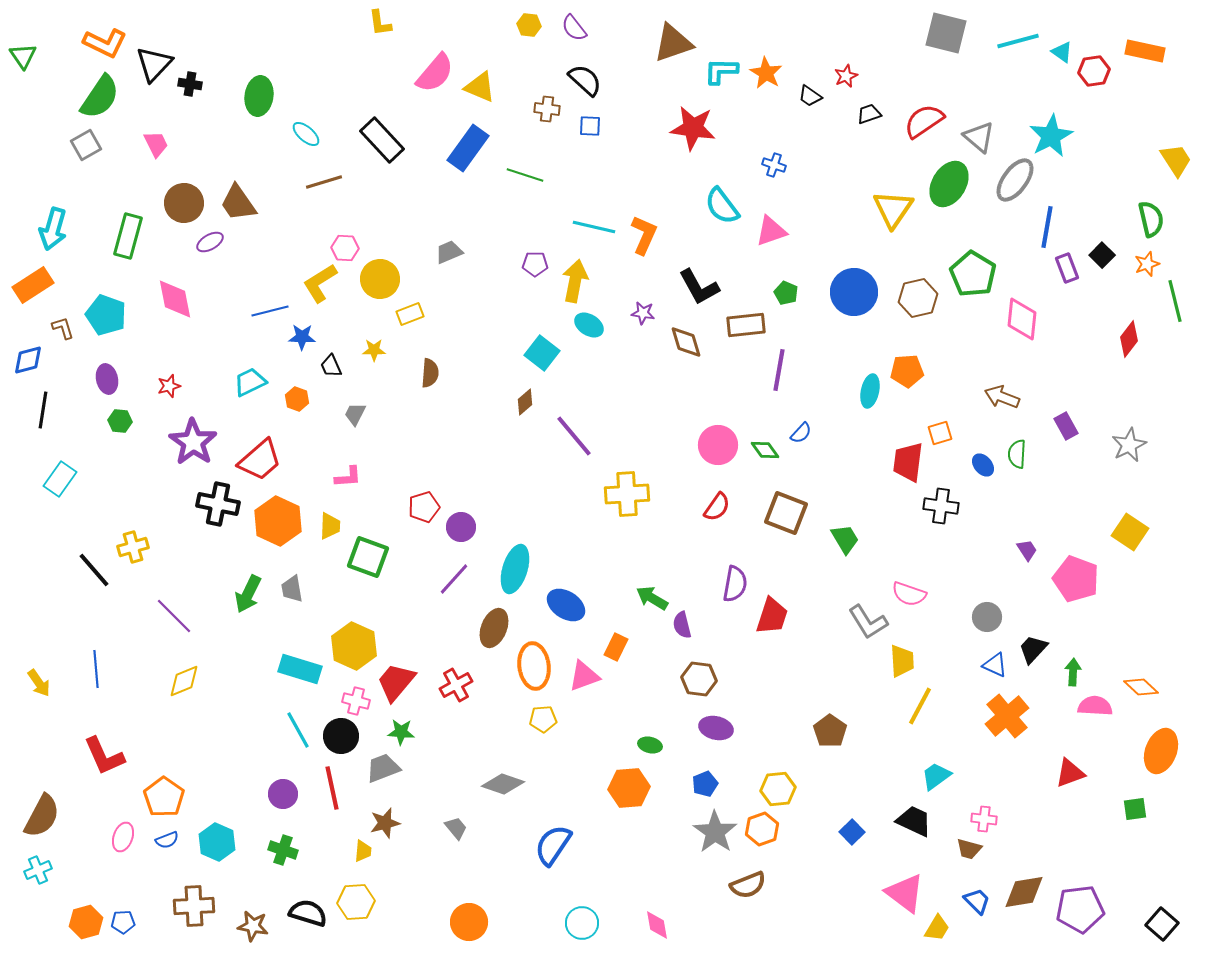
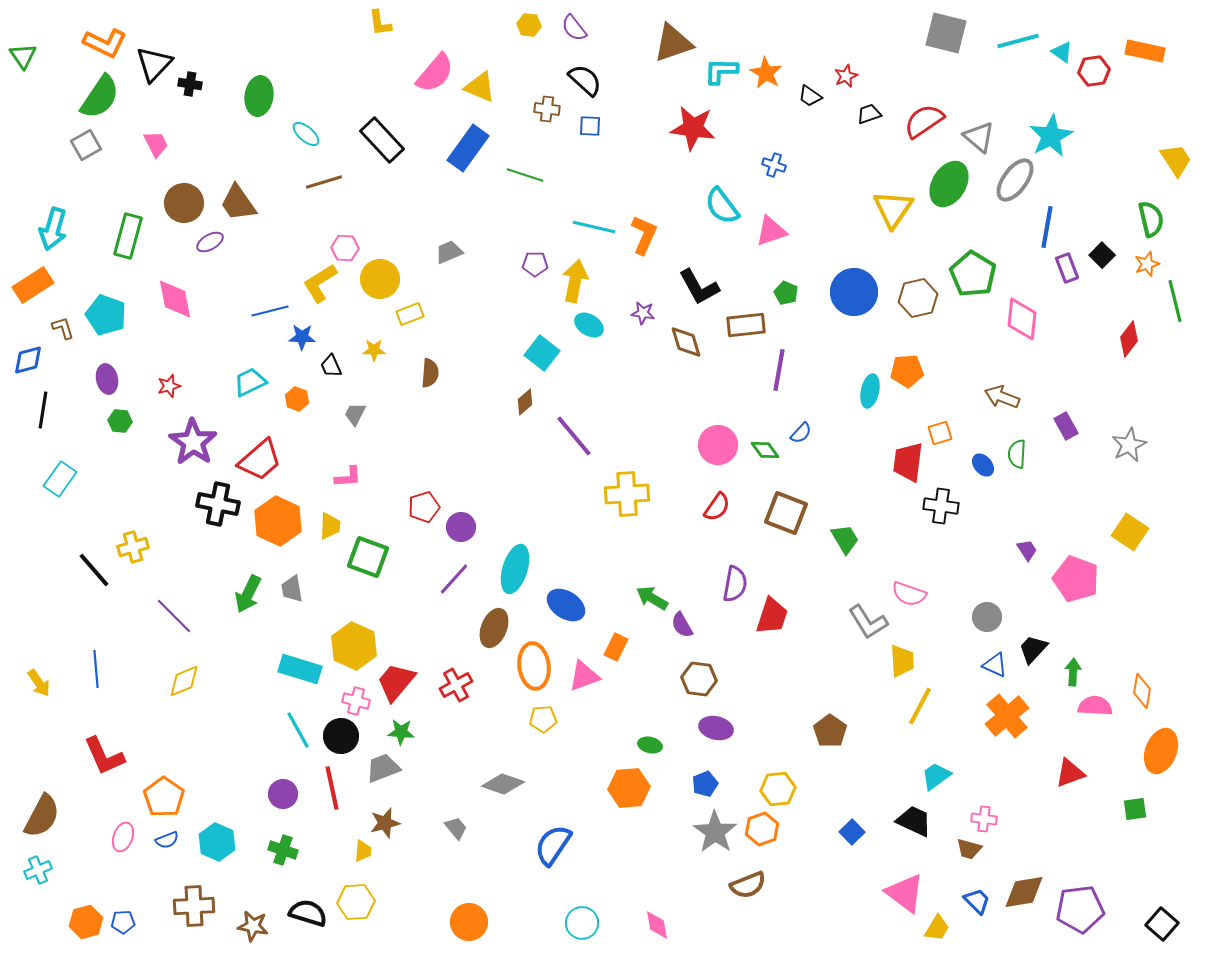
purple semicircle at (682, 625): rotated 16 degrees counterclockwise
orange diamond at (1141, 687): moved 1 px right, 4 px down; rotated 56 degrees clockwise
